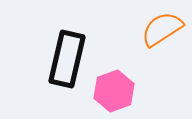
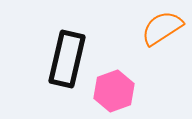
orange semicircle: moved 1 px up
